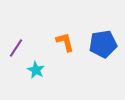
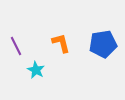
orange L-shape: moved 4 px left, 1 px down
purple line: moved 2 px up; rotated 60 degrees counterclockwise
